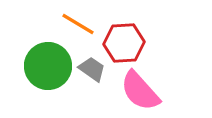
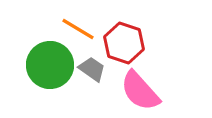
orange line: moved 5 px down
red hexagon: rotated 21 degrees clockwise
green circle: moved 2 px right, 1 px up
